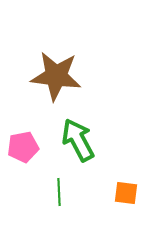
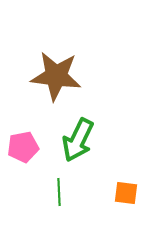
green arrow: rotated 126 degrees counterclockwise
